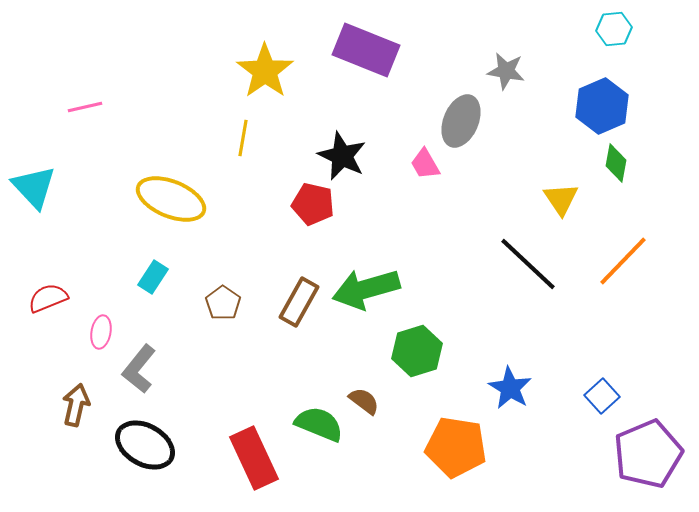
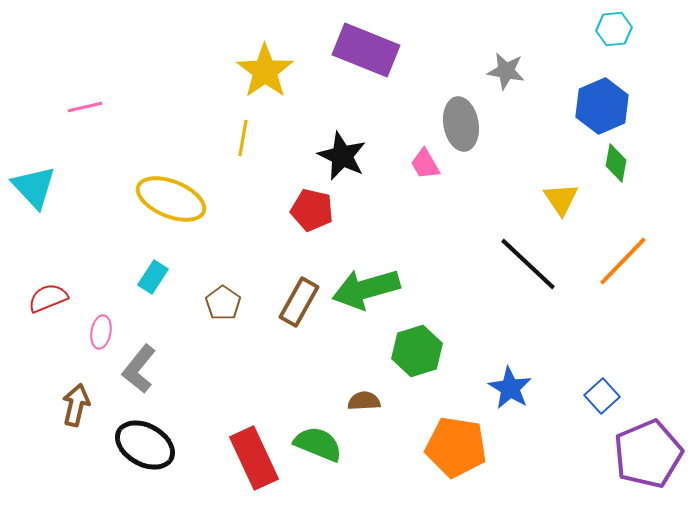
gray ellipse: moved 3 px down; rotated 33 degrees counterclockwise
red pentagon: moved 1 px left, 6 px down
brown semicircle: rotated 40 degrees counterclockwise
green semicircle: moved 1 px left, 20 px down
